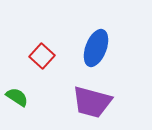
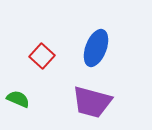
green semicircle: moved 1 px right, 2 px down; rotated 10 degrees counterclockwise
